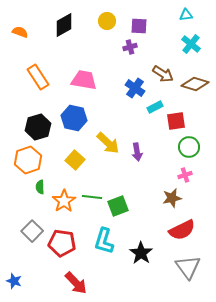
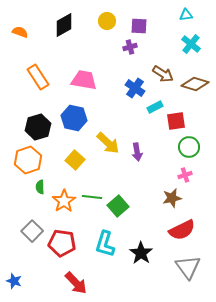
green square: rotated 20 degrees counterclockwise
cyan L-shape: moved 1 px right, 3 px down
